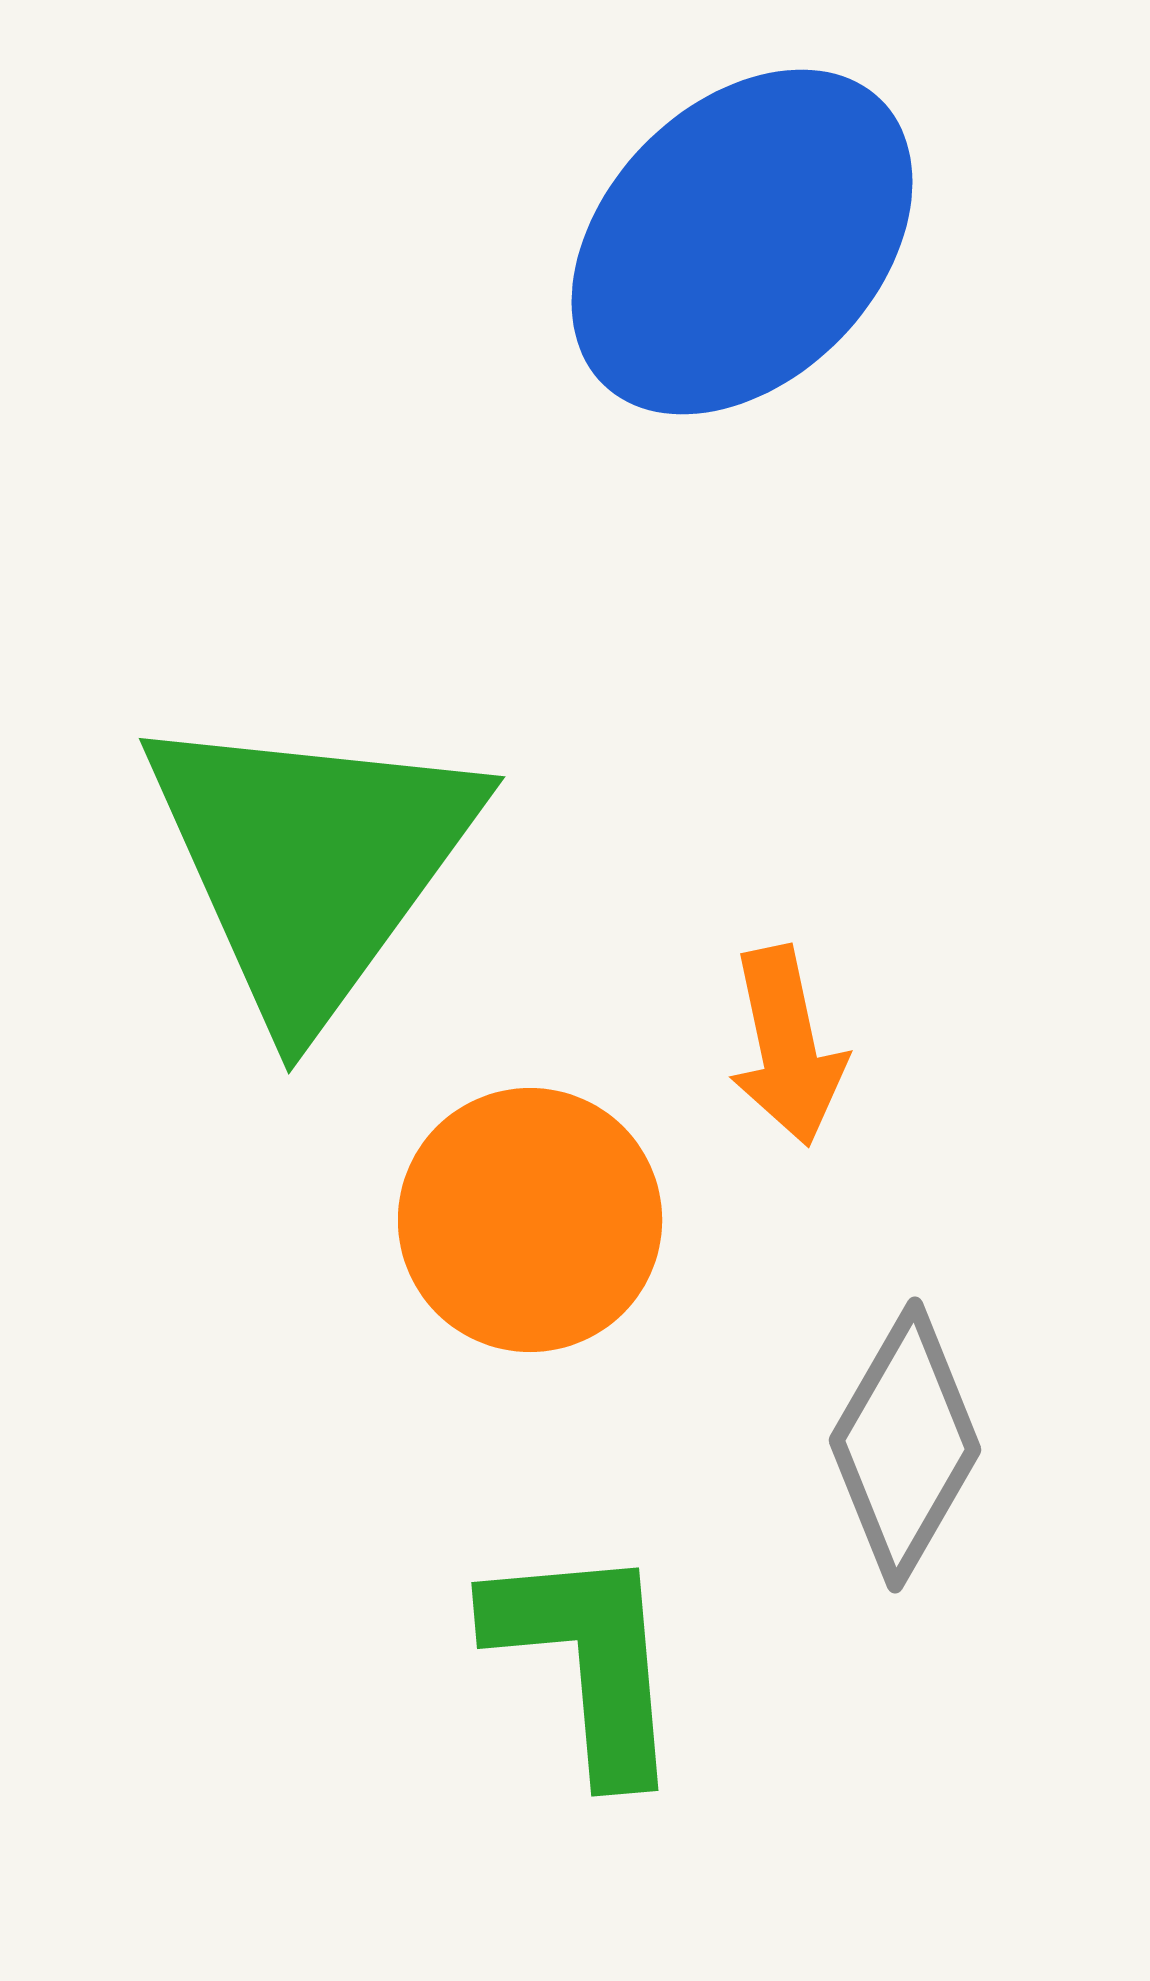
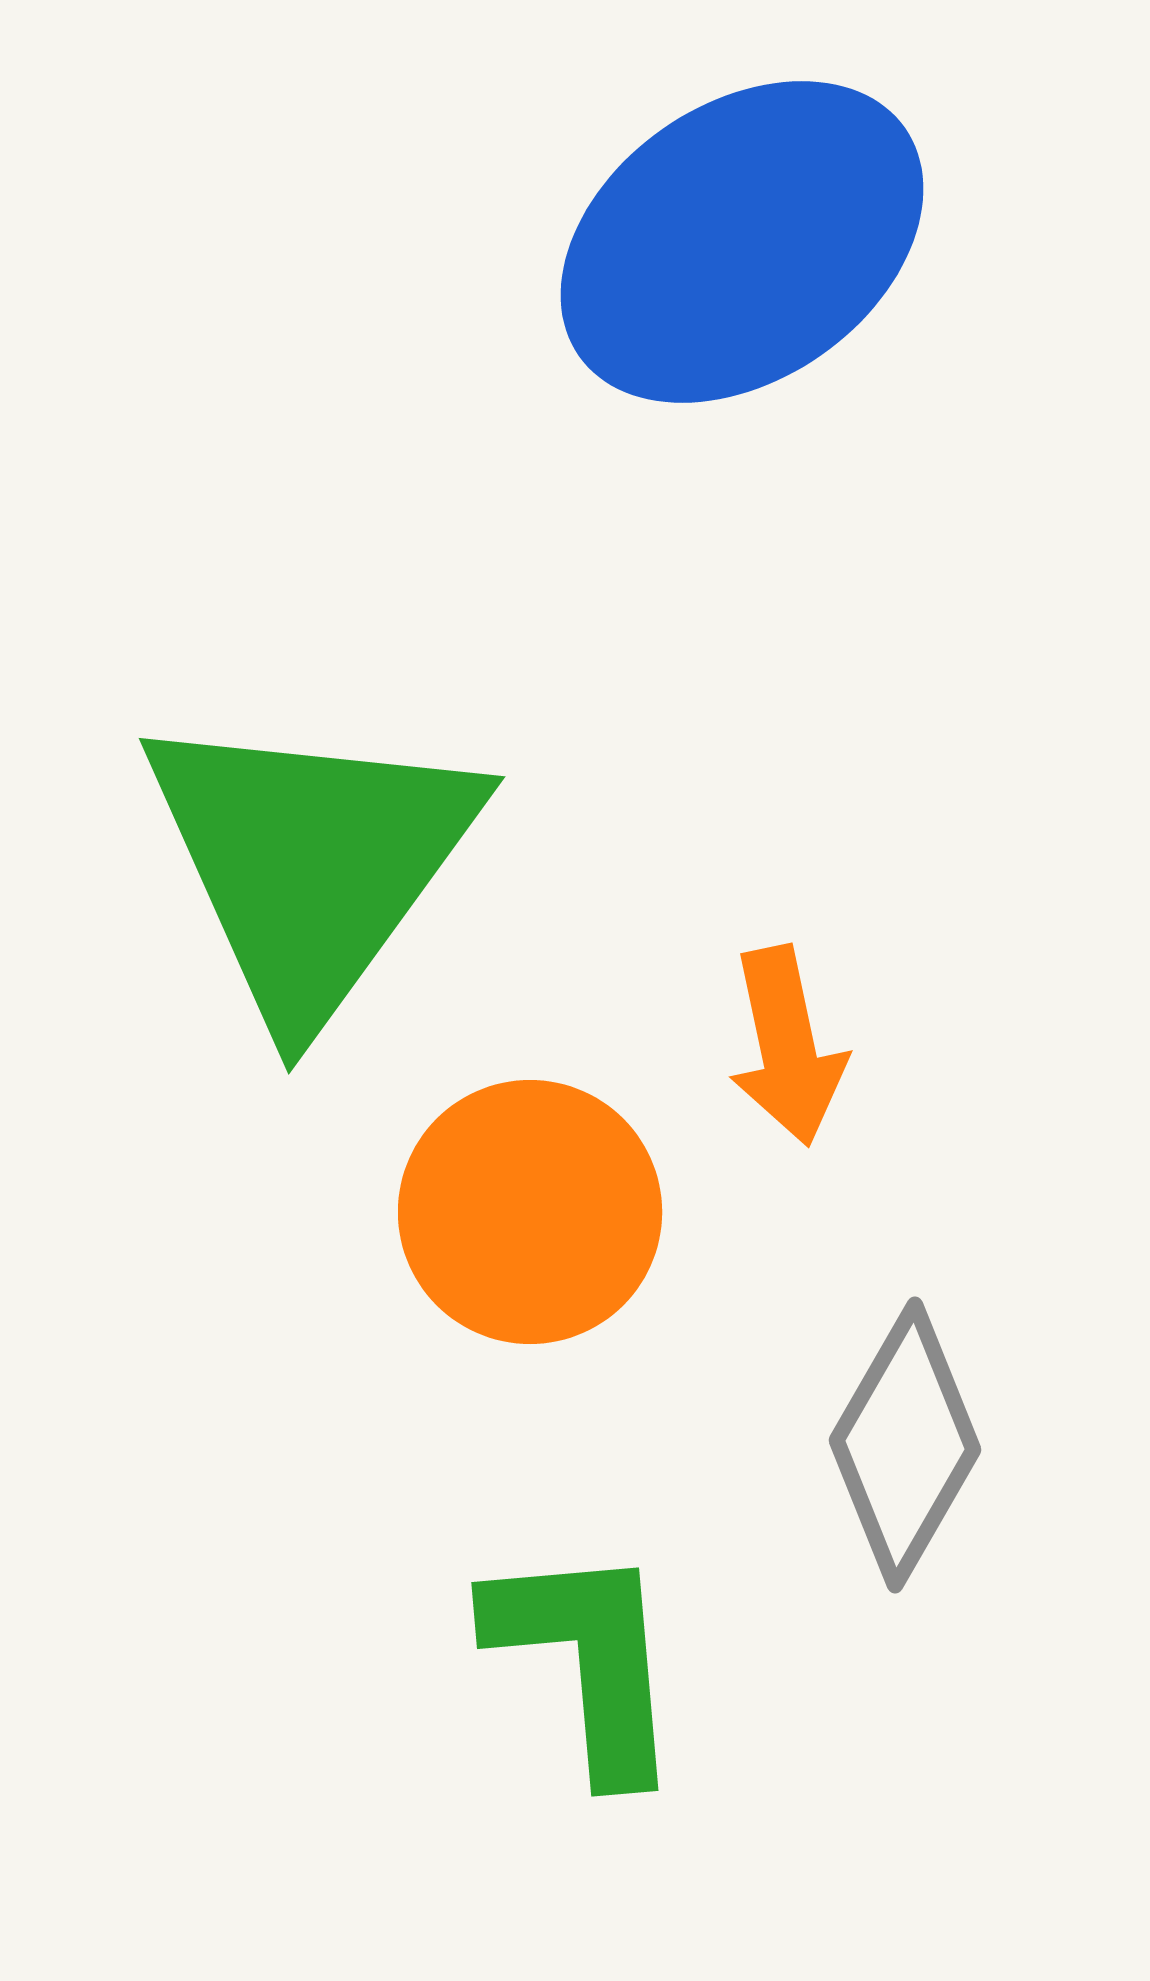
blue ellipse: rotated 11 degrees clockwise
orange circle: moved 8 px up
